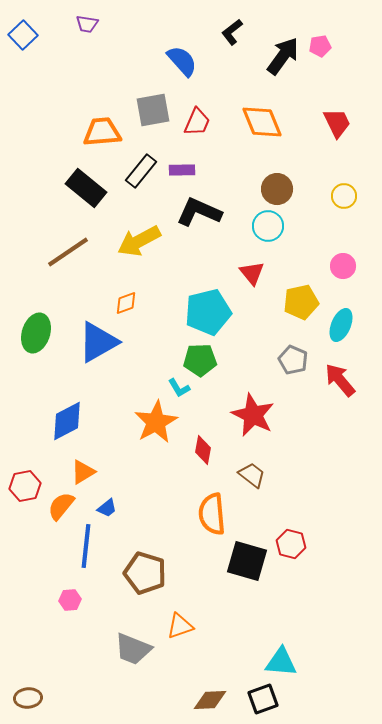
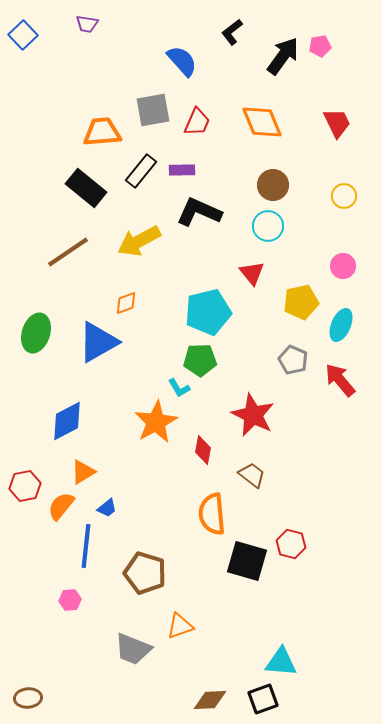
brown circle at (277, 189): moved 4 px left, 4 px up
